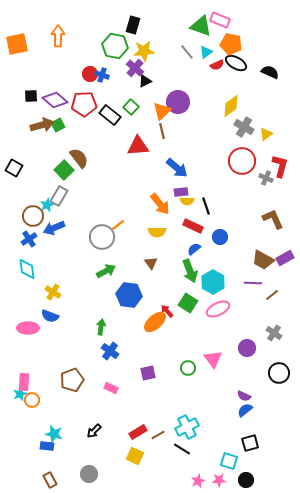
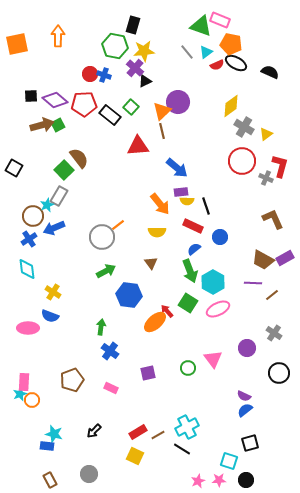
blue cross at (102, 75): moved 2 px right
